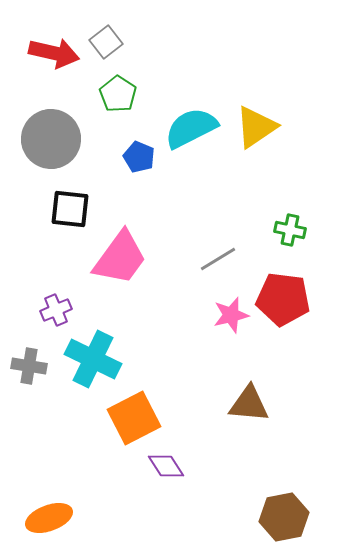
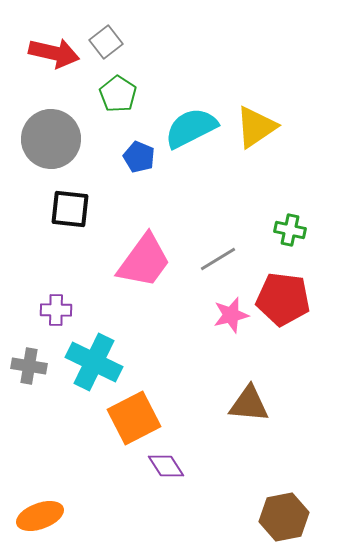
pink trapezoid: moved 24 px right, 3 px down
purple cross: rotated 24 degrees clockwise
cyan cross: moved 1 px right, 3 px down
orange ellipse: moved 9 px left, 2 px up
